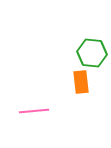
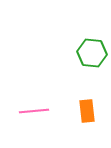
orange rectangle: moved 6 px right, 29 px down
